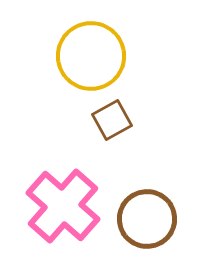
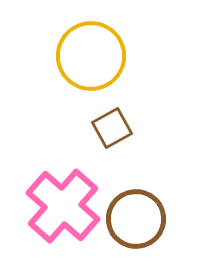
brown square: moved 8 px down
brown circle: moved 11 px left
